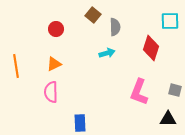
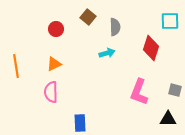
brown square: moved 5 px left, 2 px down
